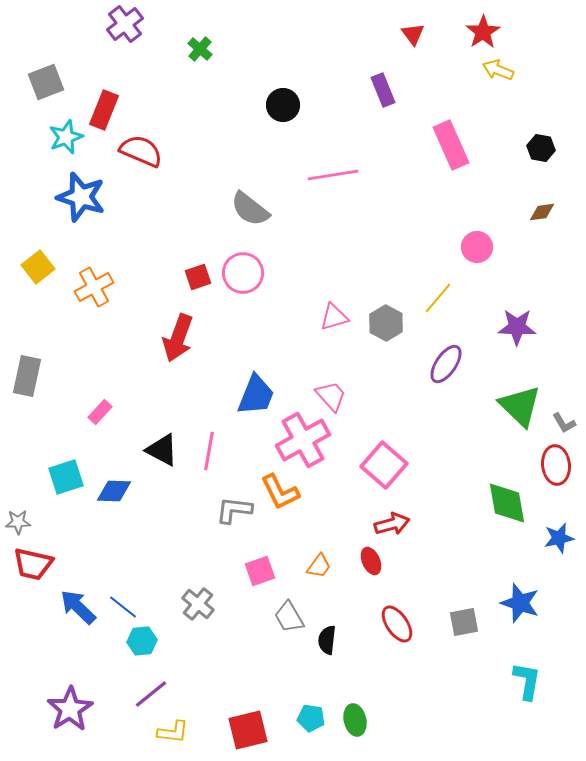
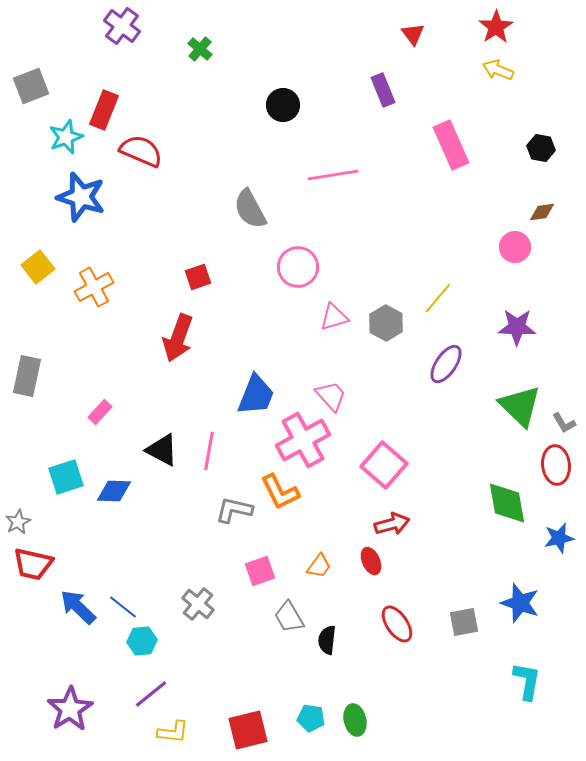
purple cross at (125, 24): moved 3 px left, 2 px down; rotated 15 degrees counterclockwise
red star at (483, 32): moved 13 px right, 5 px up
gray square at (46, 82): moved 15 px left, 4 px down
gray semicircle at (250, 209): rotated 24 degrees clockwise
pink circle at (477, 247): moved 38 px right
pink circle at (243, 273): moved 55 px right, 6 px up
gray L-shape at (234, 510): rotated 6 degrees clockwise
gray star at (18, 522): rotated 25 degrees counterclockwise
